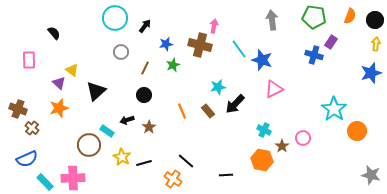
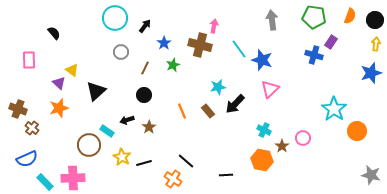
blue star at (166, 44): moved 2 px left, 1 px up; rotated 24 degrees counterclockwise
pink triangle at (274, 89): moved 4 px left; rotated 18 degrees counterclockwise
